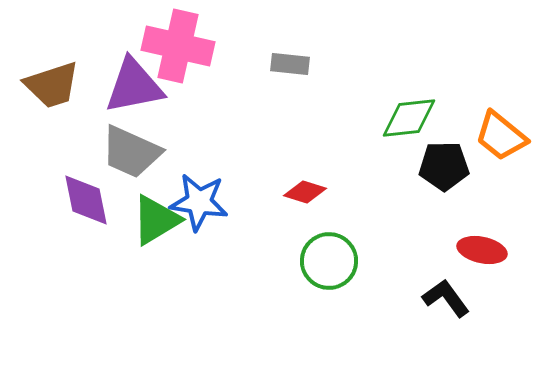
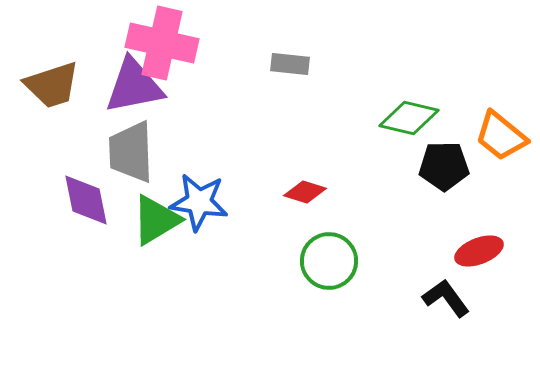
pink cross: moved 16 px left, 3 px up
green diamond: rotated 20 degrees clockwise
gray trapezoid: rotated 64 degrees clockwise
red ellipse: moved 3 px left, 1 px down; rotated 33 degrees counterclockwise
